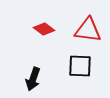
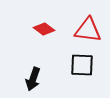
black square: moved 2 px right, 1 px up
